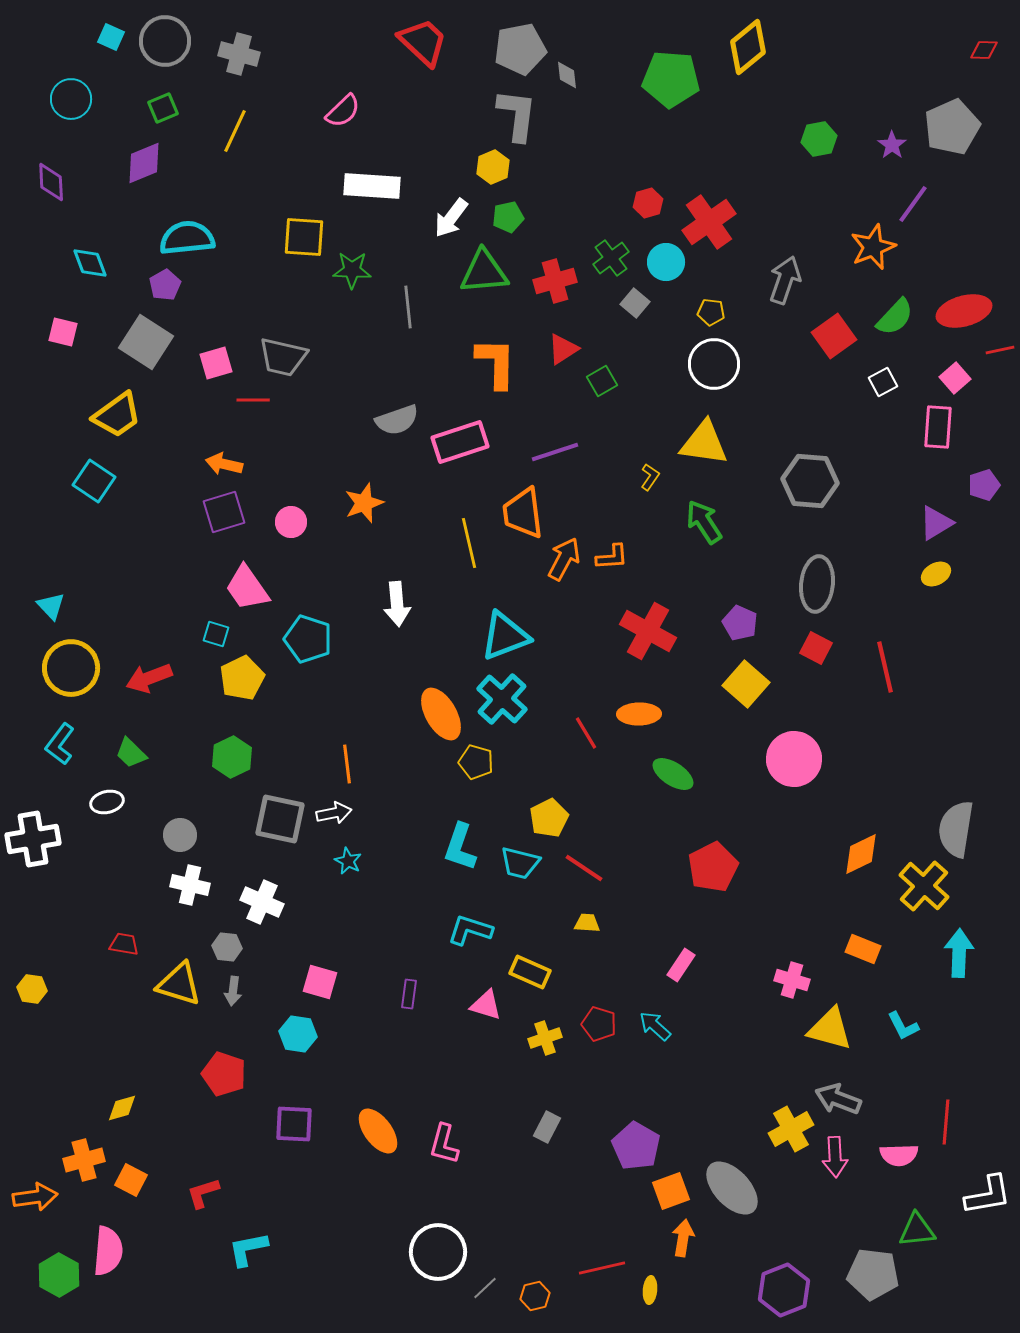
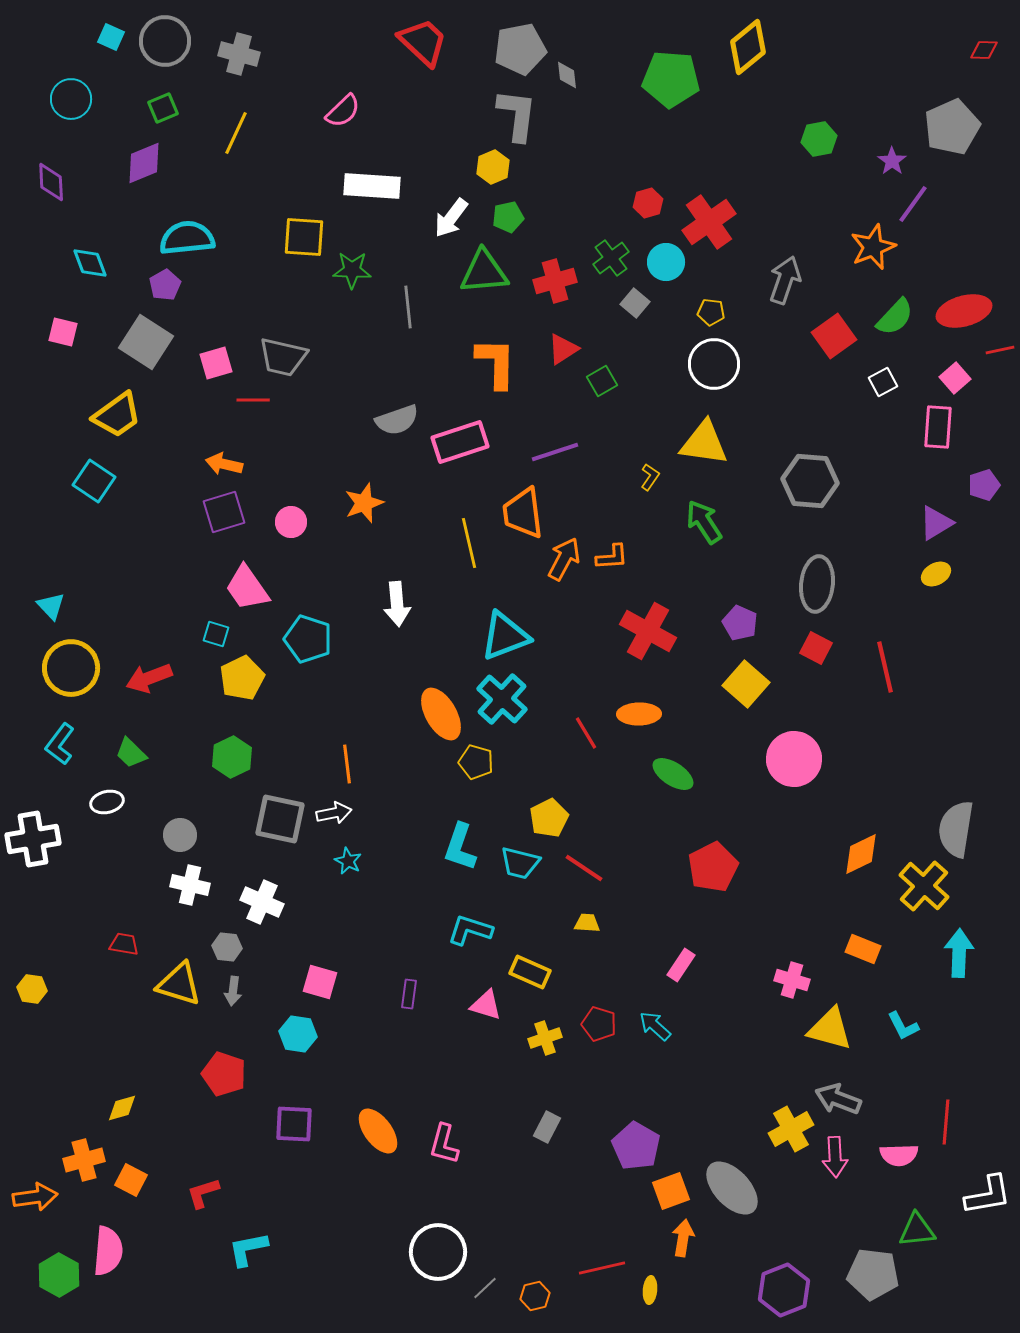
yellow line at (235, 131): moved 1 px right, 2 px down
purple star at (892, 145): moved 16 px down
